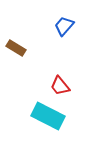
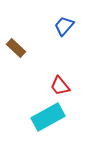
brown rectangle: rotated 12 degrees clockwise
cyan rectangle: moved 1 px down; rotated 56 degrees counterclockwise
